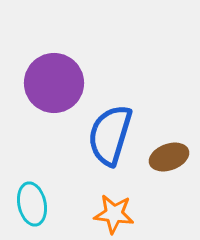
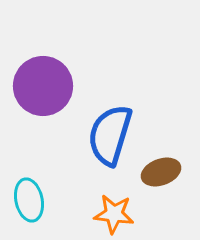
purple circle: moved 11 px left, 3 px down
brown ellipse: moved 8 px left, 15 px down
cyan ellipse: moved 3 px left, 4 px up
